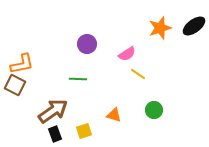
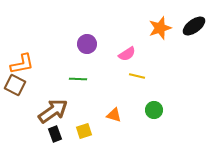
yellow line: moved 1 px left, 2 px down; rotated 21 degrees counterclockwise
